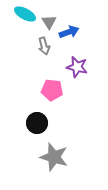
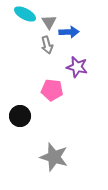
blue arrow: rotated 18 degrees clockwise
gray arrow: moved 3 px right, 1 px up
black circle: moved 17 px left, 7 px up
